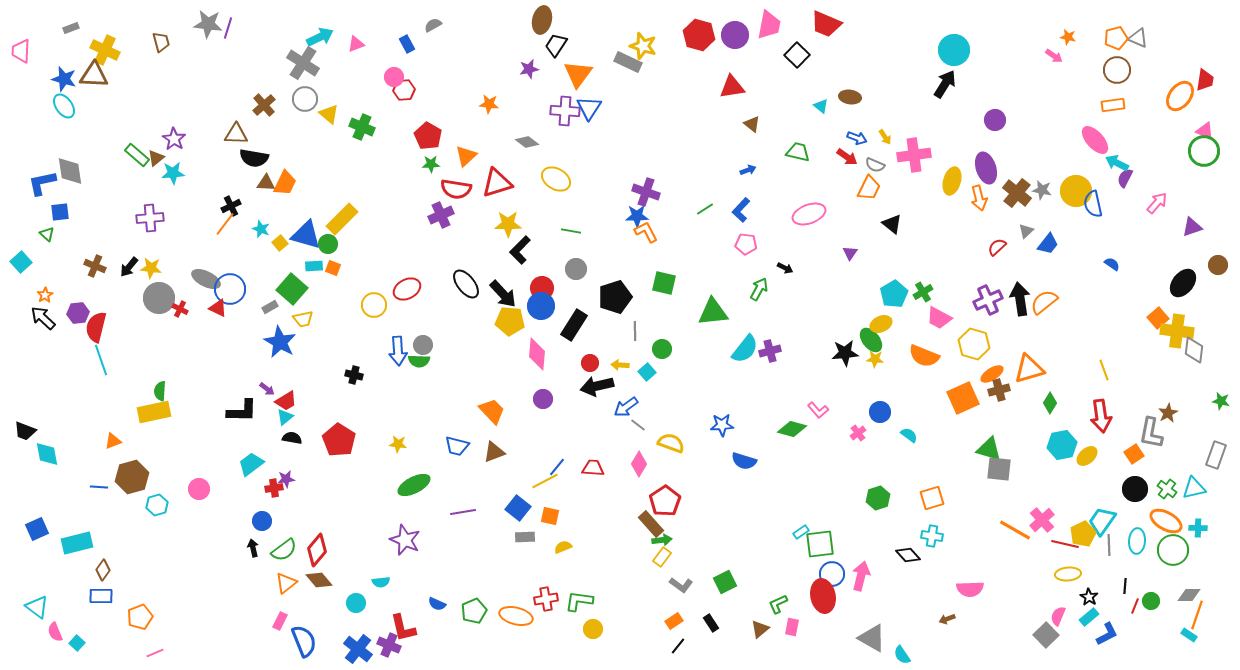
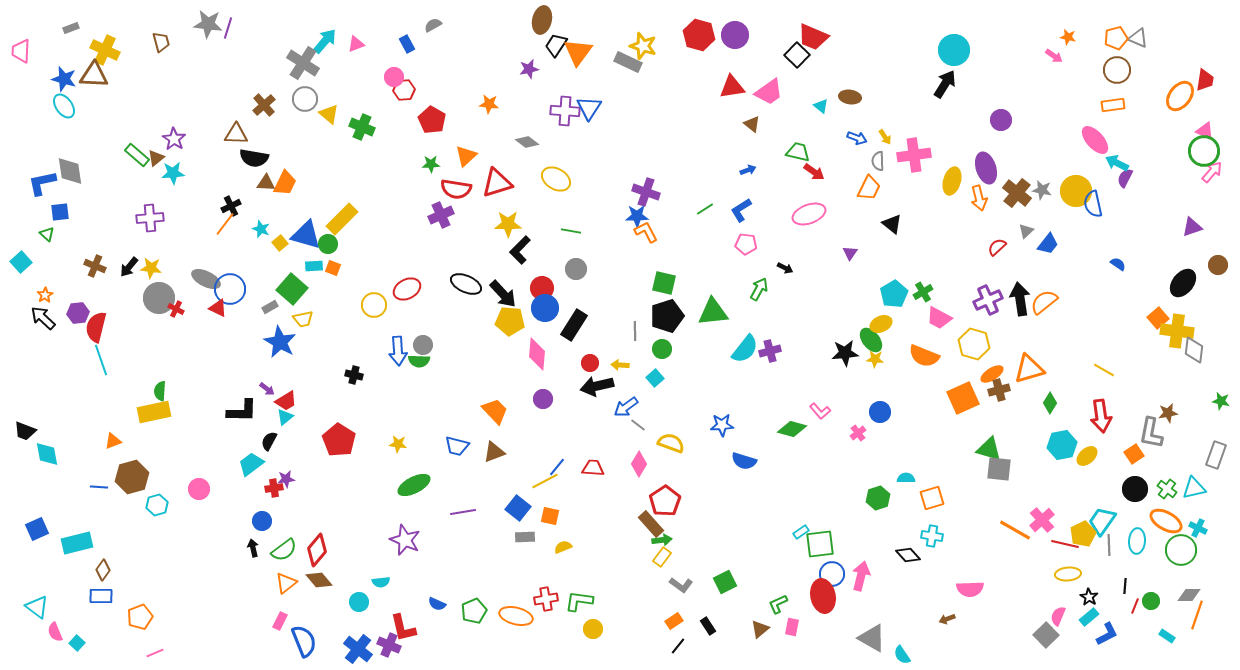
red trapezoid at (826, 24): moved 13 px left, 13 px down
pink trapezoid at (769, 25): moved 67 px down; rotated 44 degrees clockwise
cyan arrow at (320, 37): moved 5 px right, 4 px down; rotated 24 degrees counterclockwise
orange triangle at (578, 74): moved 22 px up
purple circle at (995, 120): moved 6 px right
red pentagon at (428, 136): moved 4 px right, 16 px up
red arrow at (847, 157): moved 33 px left, 15 px down
gray semicircle at (875, 165): moved 3 px right, 4 px up; rotated 66 degrees clockwise
pink arrow at (1157, 203): moved 55 px right, 31 px up
blue L-shape at (741, 210): rotated 15 degrees clockwise
blue semicircle at (1112, 264): moved 6 px right
black ellipse at (466, 284): rotated 28 degrees counterclockwise
black pentagon at (615, 297): moved 52 px right, 19 px down
blue circle at (541, 306): moved 4 px right, 2 px down
red cross at (180, 309): moved 4 px left
yellow line at (1104, 370): rotated 40 degrees counterclockwise
cyan square at (647, 372): moved 8 px right, 6 px down
pink L-shape at (818, 410): moved 2 px right, 1 px down
orange trapezoid at (492, 411): moved 3 px right
brown star at (1168, 413): rotated 18 degrees clockwise
cyan semicircle at (909, 435): moved 3 px left, 43 px down; rotated 36 degrees counterclockwise
black semicircle at (292, 438): moved 23 px left, 3 px down; rotated 72 degrees counterclockwise
cyan cross at (1198, 528): rotated 24 degrees clockwise
green circle at (1173, 550): moved 8 px right
cyan circle at (356, 603): moved 3 px right, 1 px up
black rectangle at (711, 623): moved 3 px left, 3 px down
cyan rectangle at (1189, 635): moved 22 px left, 1 px down
